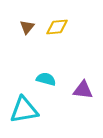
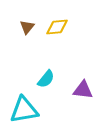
cyan semicircle: rotated 114 degrees clockwise
